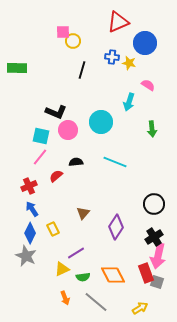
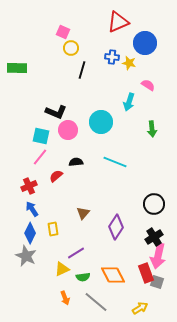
pink square: rotated 24 degrees clockwise
yellow circle: moved 2 px left, 7 px down
yellow rectangle: rotated 16 degrees clockwise
